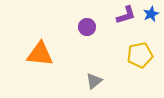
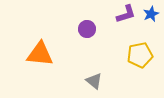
purple L-shape: moved 1 px up
purple circle: moved 2 px down
gray triangle: rotated 42 degrees counterclockwise
